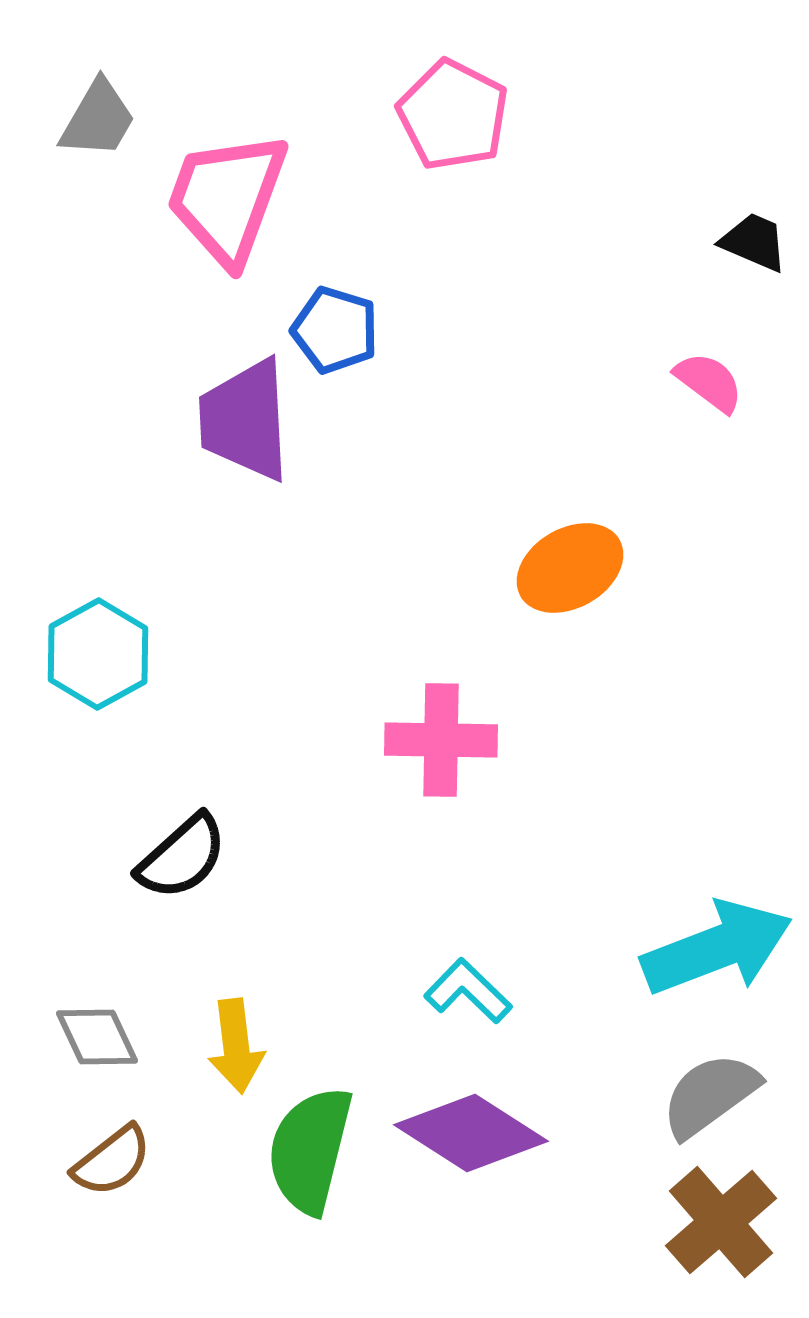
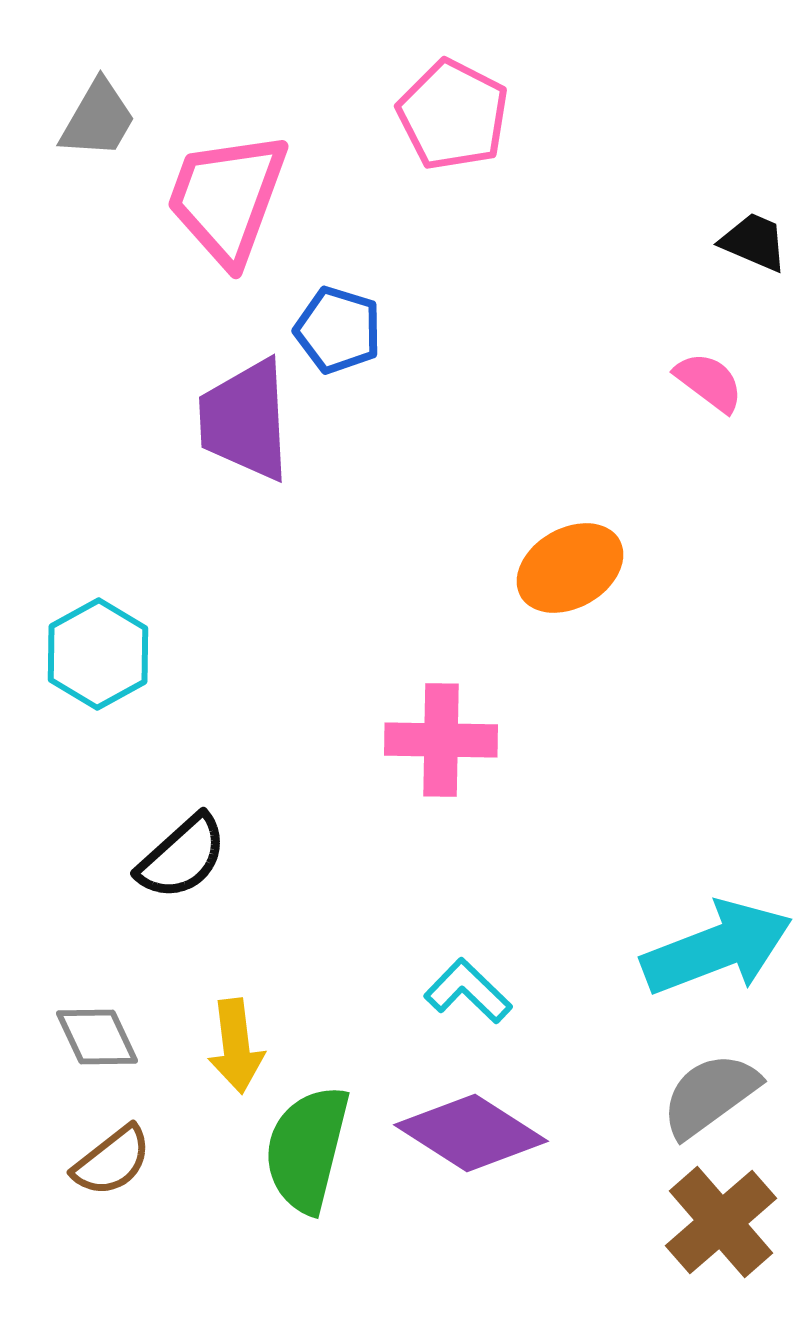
blue pentagon: moved 3 px right
green semicircle: moved 3 px left, 1 px up
